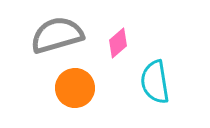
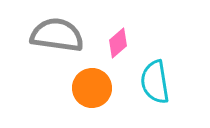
gray semicircle: rotated 24 degrees clockwise
orange circle: moved 17 px right
